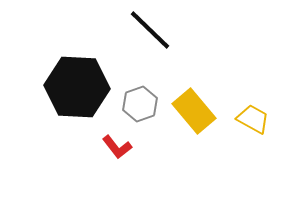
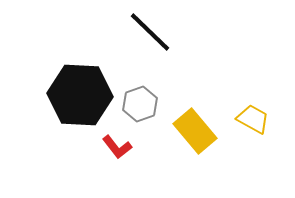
black line: moved 2 px down
black hexagon: moved 3 px right, 8 px down
yellow rectangle: moved 1 px right, 20 px down
